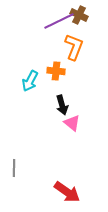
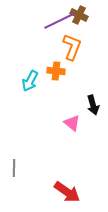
orange L-shape: moved 2 px left
black arrow: moved 31 px right
